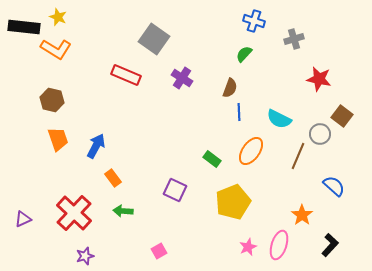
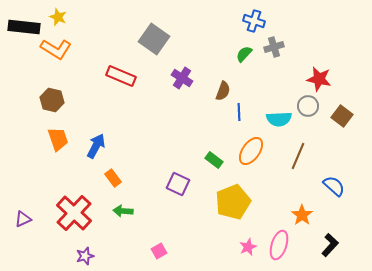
gray cross: moved 20 px left, 8 px down
red rectangle: moved 5 px left, 1 px down
brown semicircle: moved 7 px left, 3 px down
cyan semicircle: rotated 30 degrees counterclockwise
gray circle: moved 12 px left, 28 px up
green rectangle: moved 2 px right, 1 px down
purple square: moved 3 px right, 6 px up
